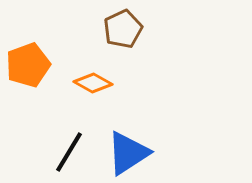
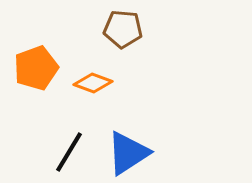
brown pentagon: rotated 30 degrees clockwise
orange pentagon: moved 8 px right, 3 px down
orange diamond: rotated 9 degrees counterclockwise
